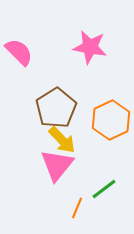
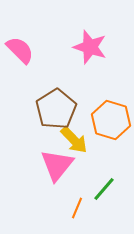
pink star: rotated 8 degrees clockwise
pink semicircle: moved 1 px right, 2 px up
brown pentagon: moved 1 px down
orange hexagon: rotated 18 degrees counterclockwise
yellow arrow: moved 12 px right
green line: rotated 12 degrees counterclockwise
